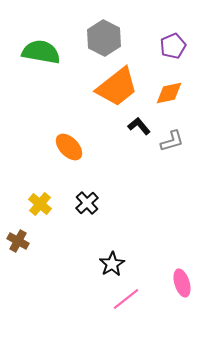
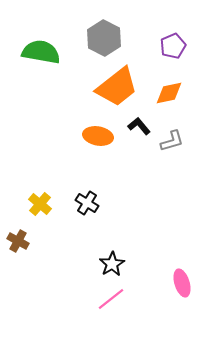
orange ellipse: moved 29 px right, 11 px up; rotated 36 degrees counterclockwise
black cross: rotated 15 degrees counterclockwise
pink line: moved 15 px left
